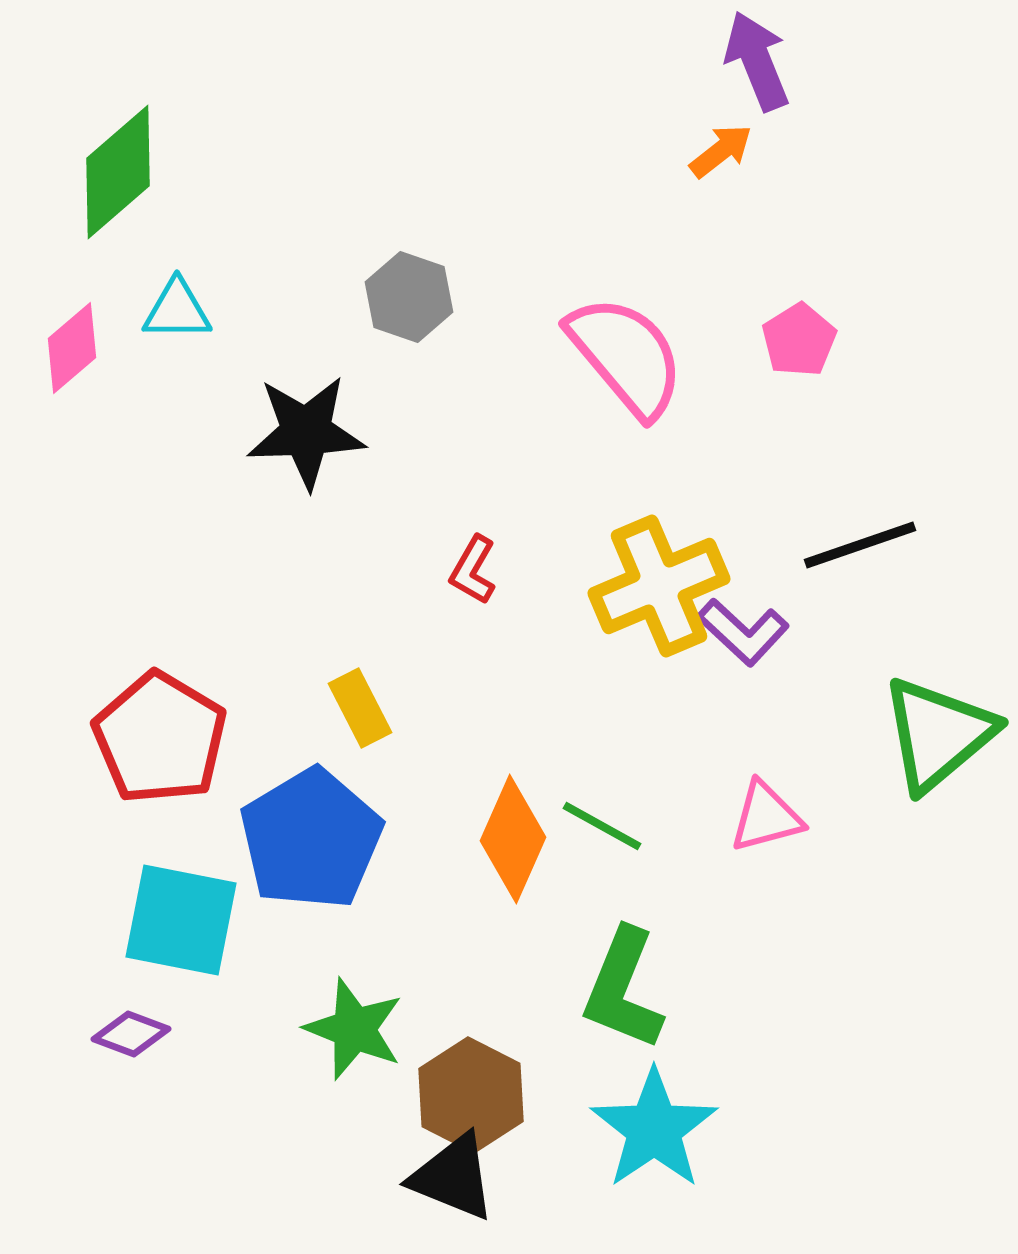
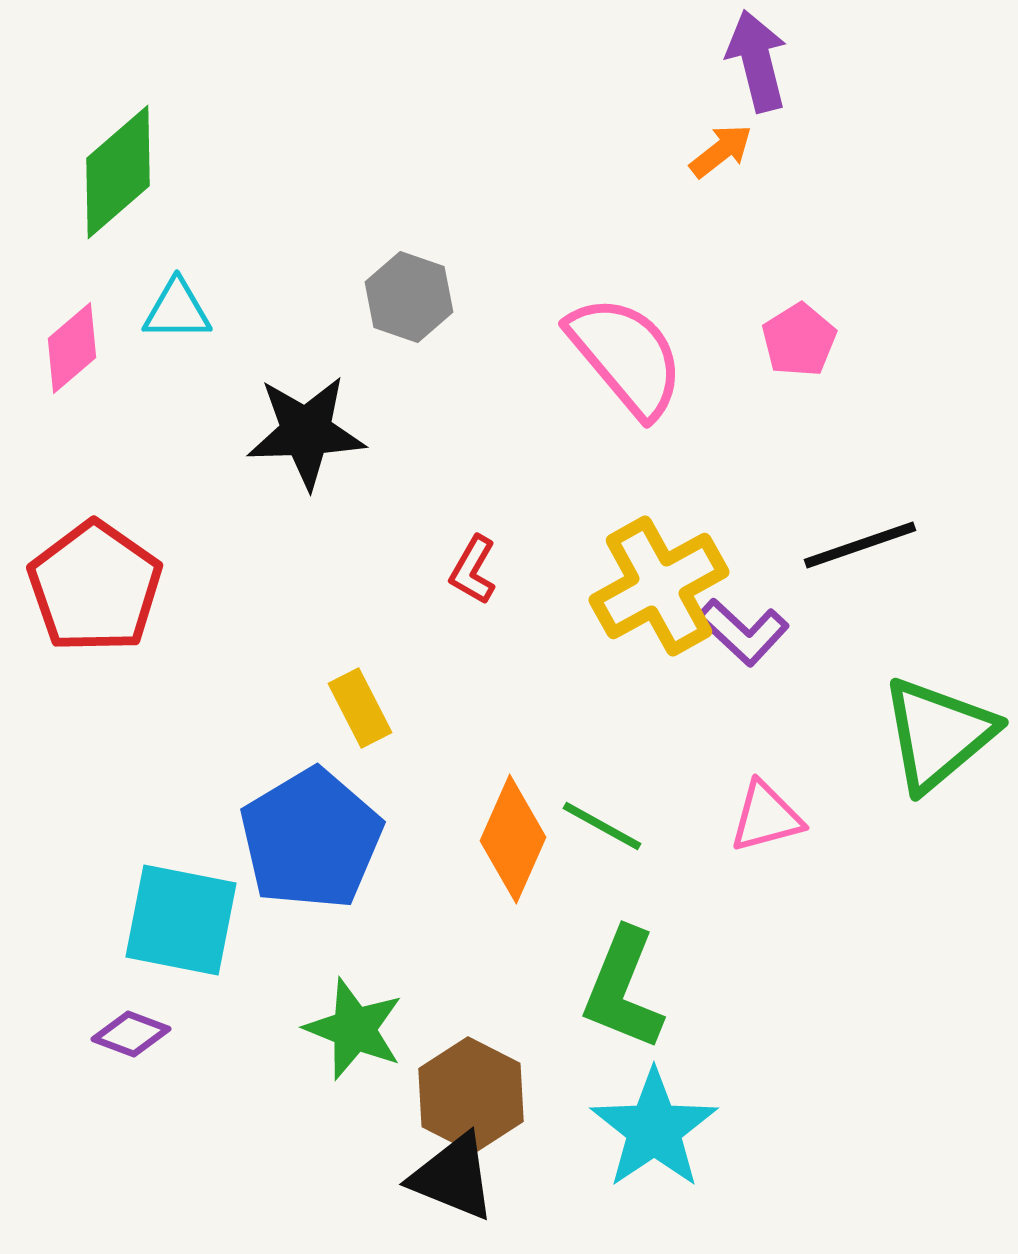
purple arrow: rotated 8 degrees clockwise
yellow cross: rotated 6 degrees counterclockwise
red pentagon: moved 65 px left, 151 px up; rotated 4 degrees clockwise
